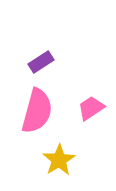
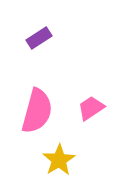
purple rectangle: moved 2 px left, 24 px up
